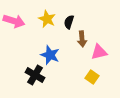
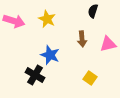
black semicircle: moved 24 px right, 11 px up
pink triangle: moved 9 px right, 8 px up
yellow square: moved 2 px left, 1 px down
